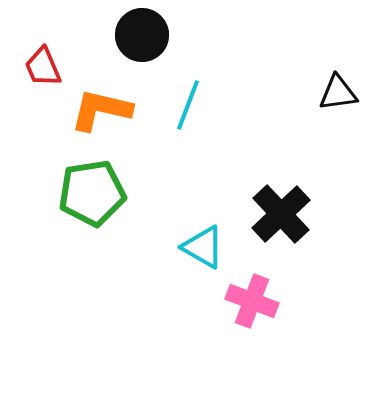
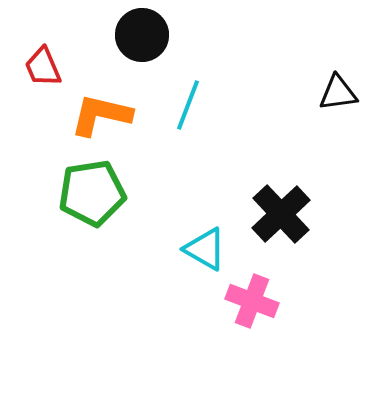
orange L-shape: moved 5 px down
cyan triangle: moved 2 px right, 2 px down
